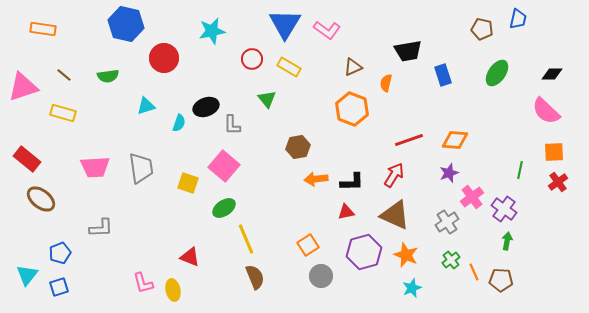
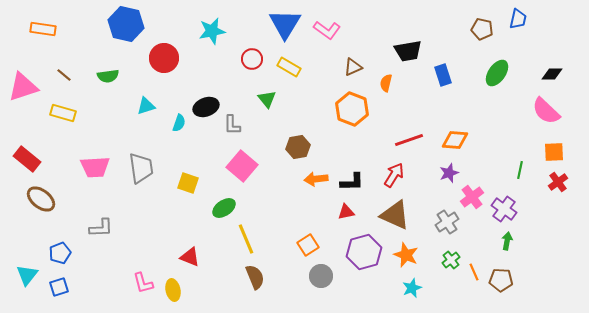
pink square at (224, 166): moved 18 px right
